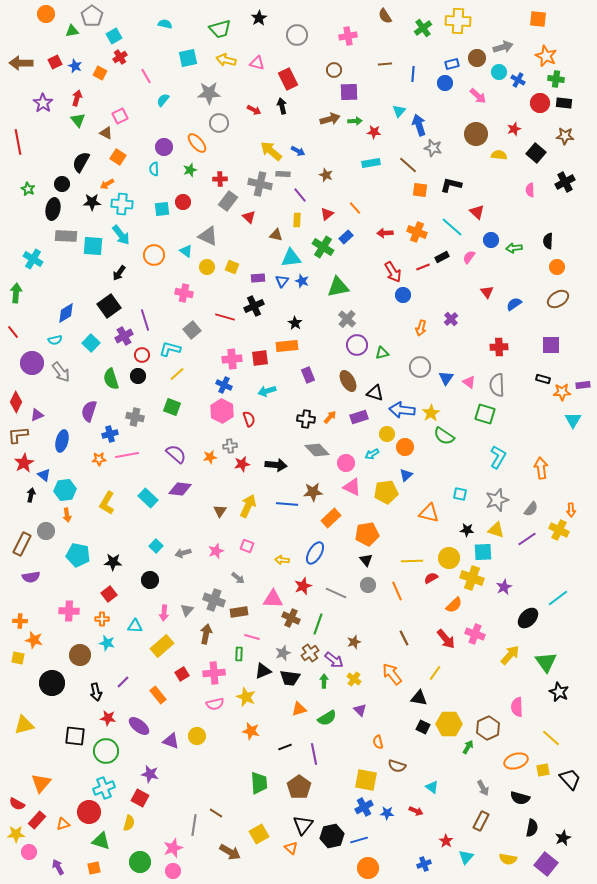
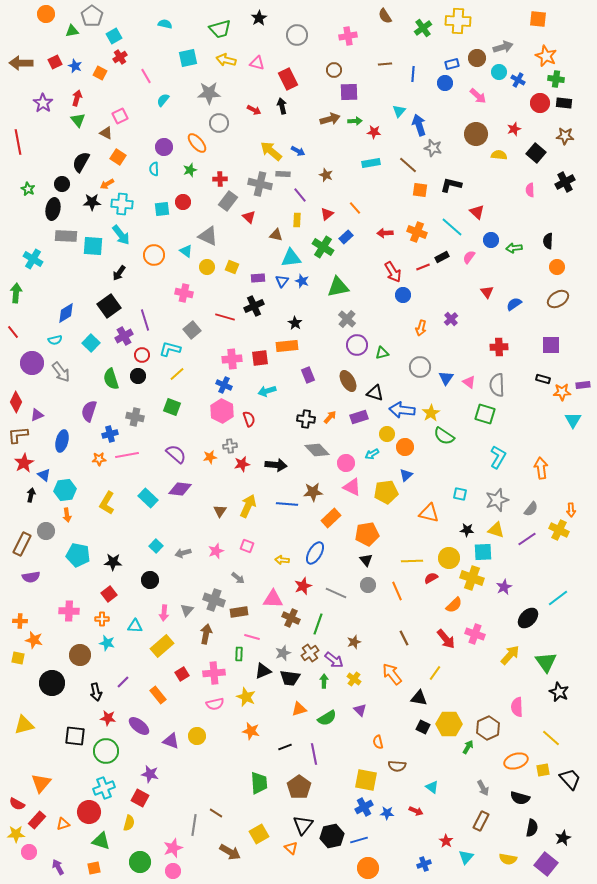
brown semicircle at (397, 766): rotated 12 degrees counterclockwise
